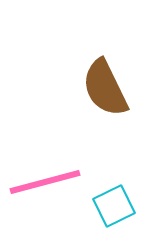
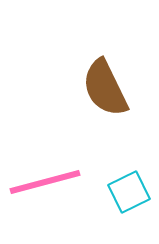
cyan square: moved 15 px right, 14 px up
